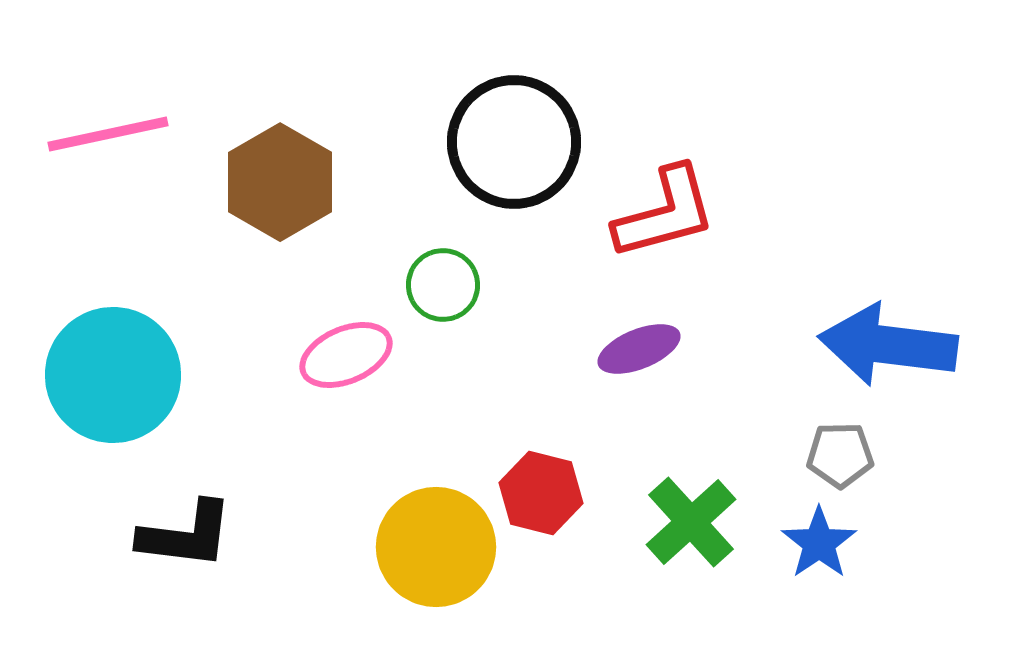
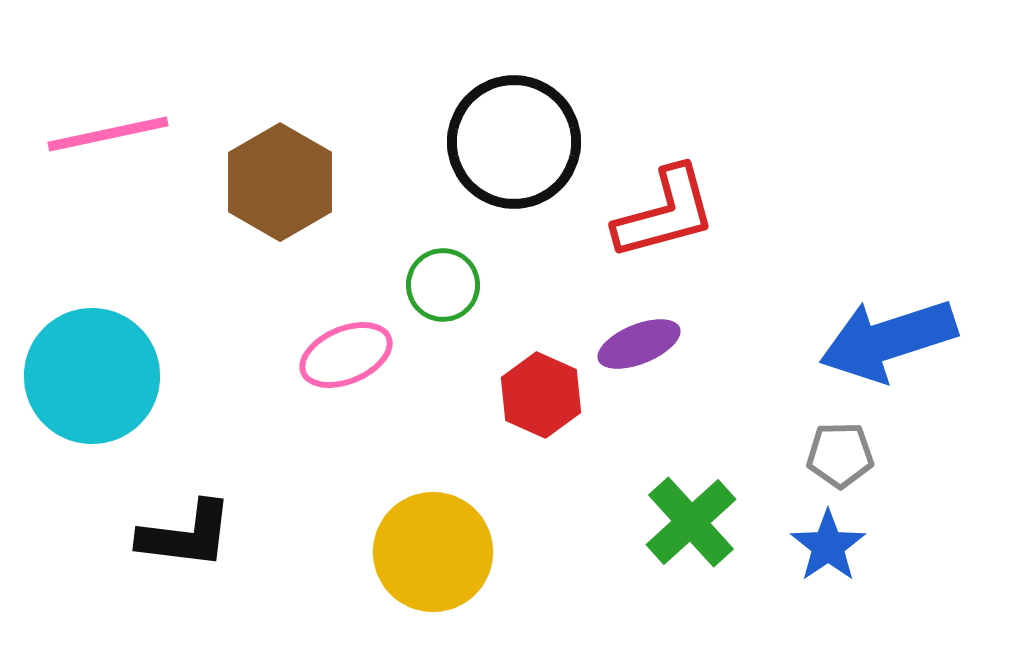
blue arrow: moved 5 px up; rotated 25 degrees counterclockwise
purple ellipse: moved 5 px up
cyan circle: moved 21 px left, 1 px down
red hexagon: moved 98 px up; rotated 10 degrees clockwise
blue star: moved 9 px right, 3 px down
yellow circle: moved 3 px left, 5 px down
